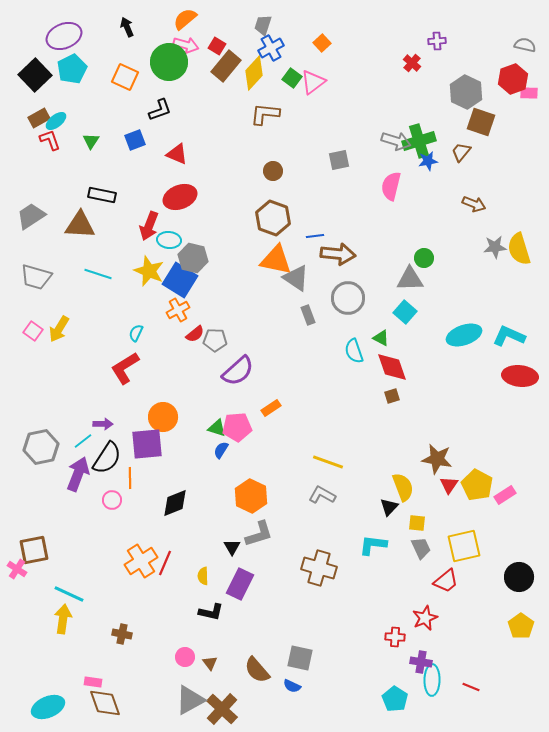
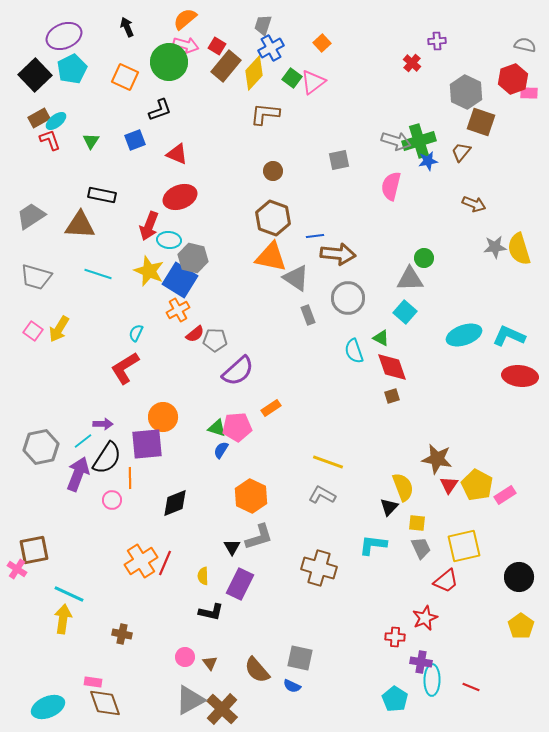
orange triangle at (276, 260): moved 5 px left, 3 px up
gray L-shape at (259, 534): moved 3 px down
